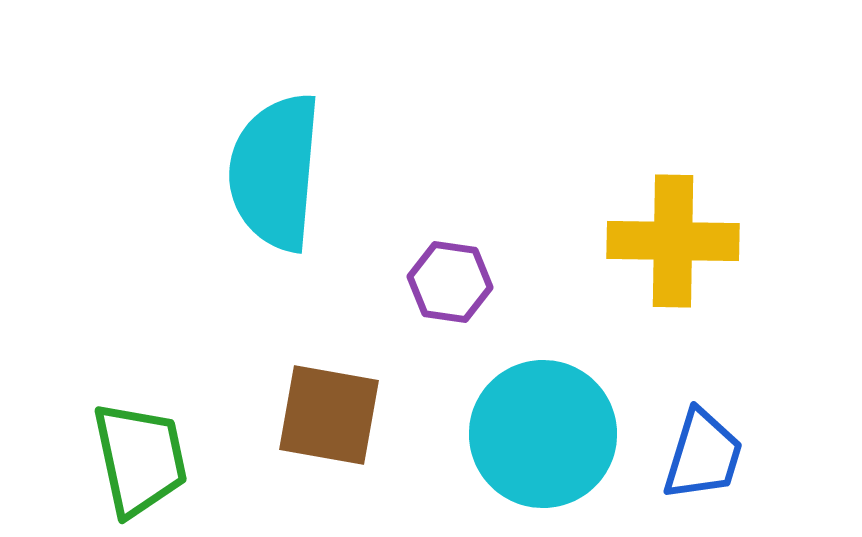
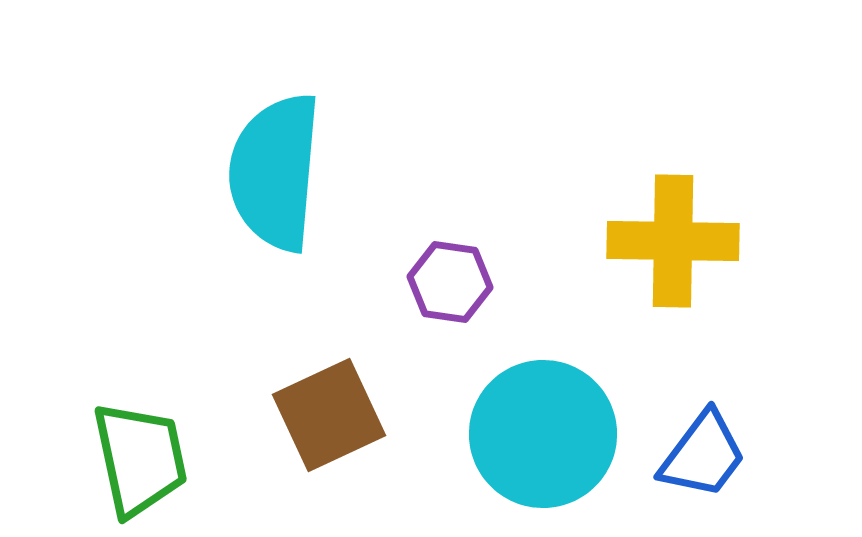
brown square: rotated 35 degrees counterclockwise
blue trapezoid: rotated 20 degrees clockwise
